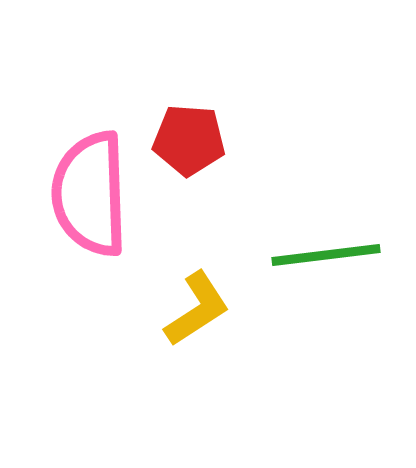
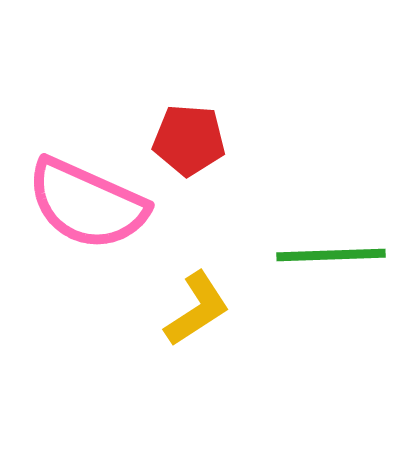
pink semicircle: moved 3 px left, 10 px down; rotated 64 degrees counterclockwise
green line: moved 5 px right; rotated 5 degrees clockwise
